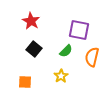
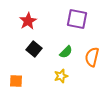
red star: moved 3 px left; rotated 12 degrees clockwise
purple square: moved 2 px left, 11 px up
green semicircle: moved 1 px down
yellow star: rotated 16 degrees clockwise
orange square: moved 9 px left, 1 px up
